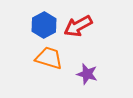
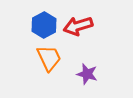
red arrow: rotated 12 degrees clockwise
orange trapezoid: rotated 48 degrees clockwise
